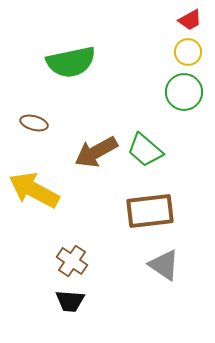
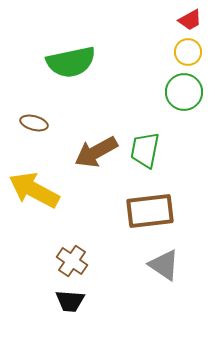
green trapezoid: rotated 60 degrees clockwise
